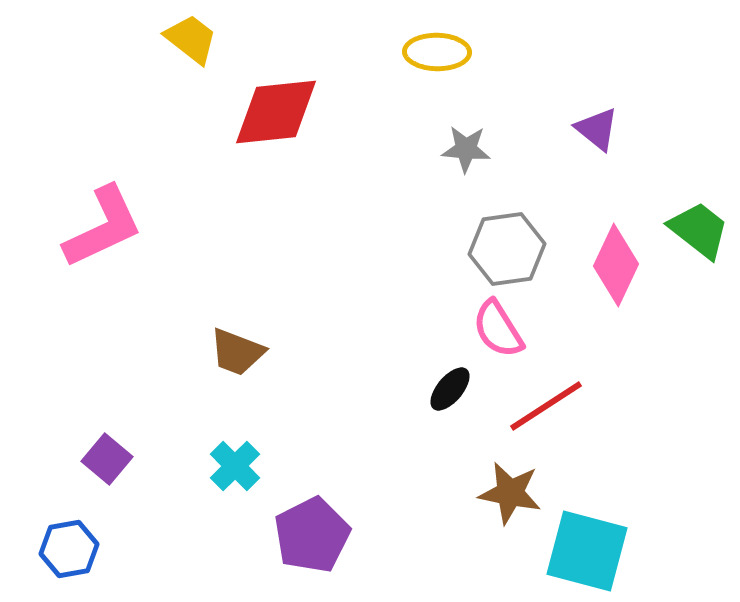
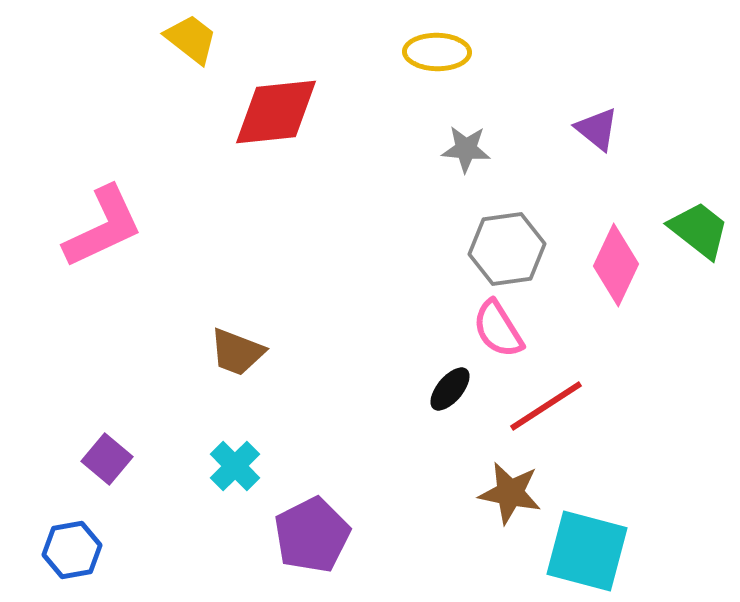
blue hexagon: moved 3 px right, 1 px down
